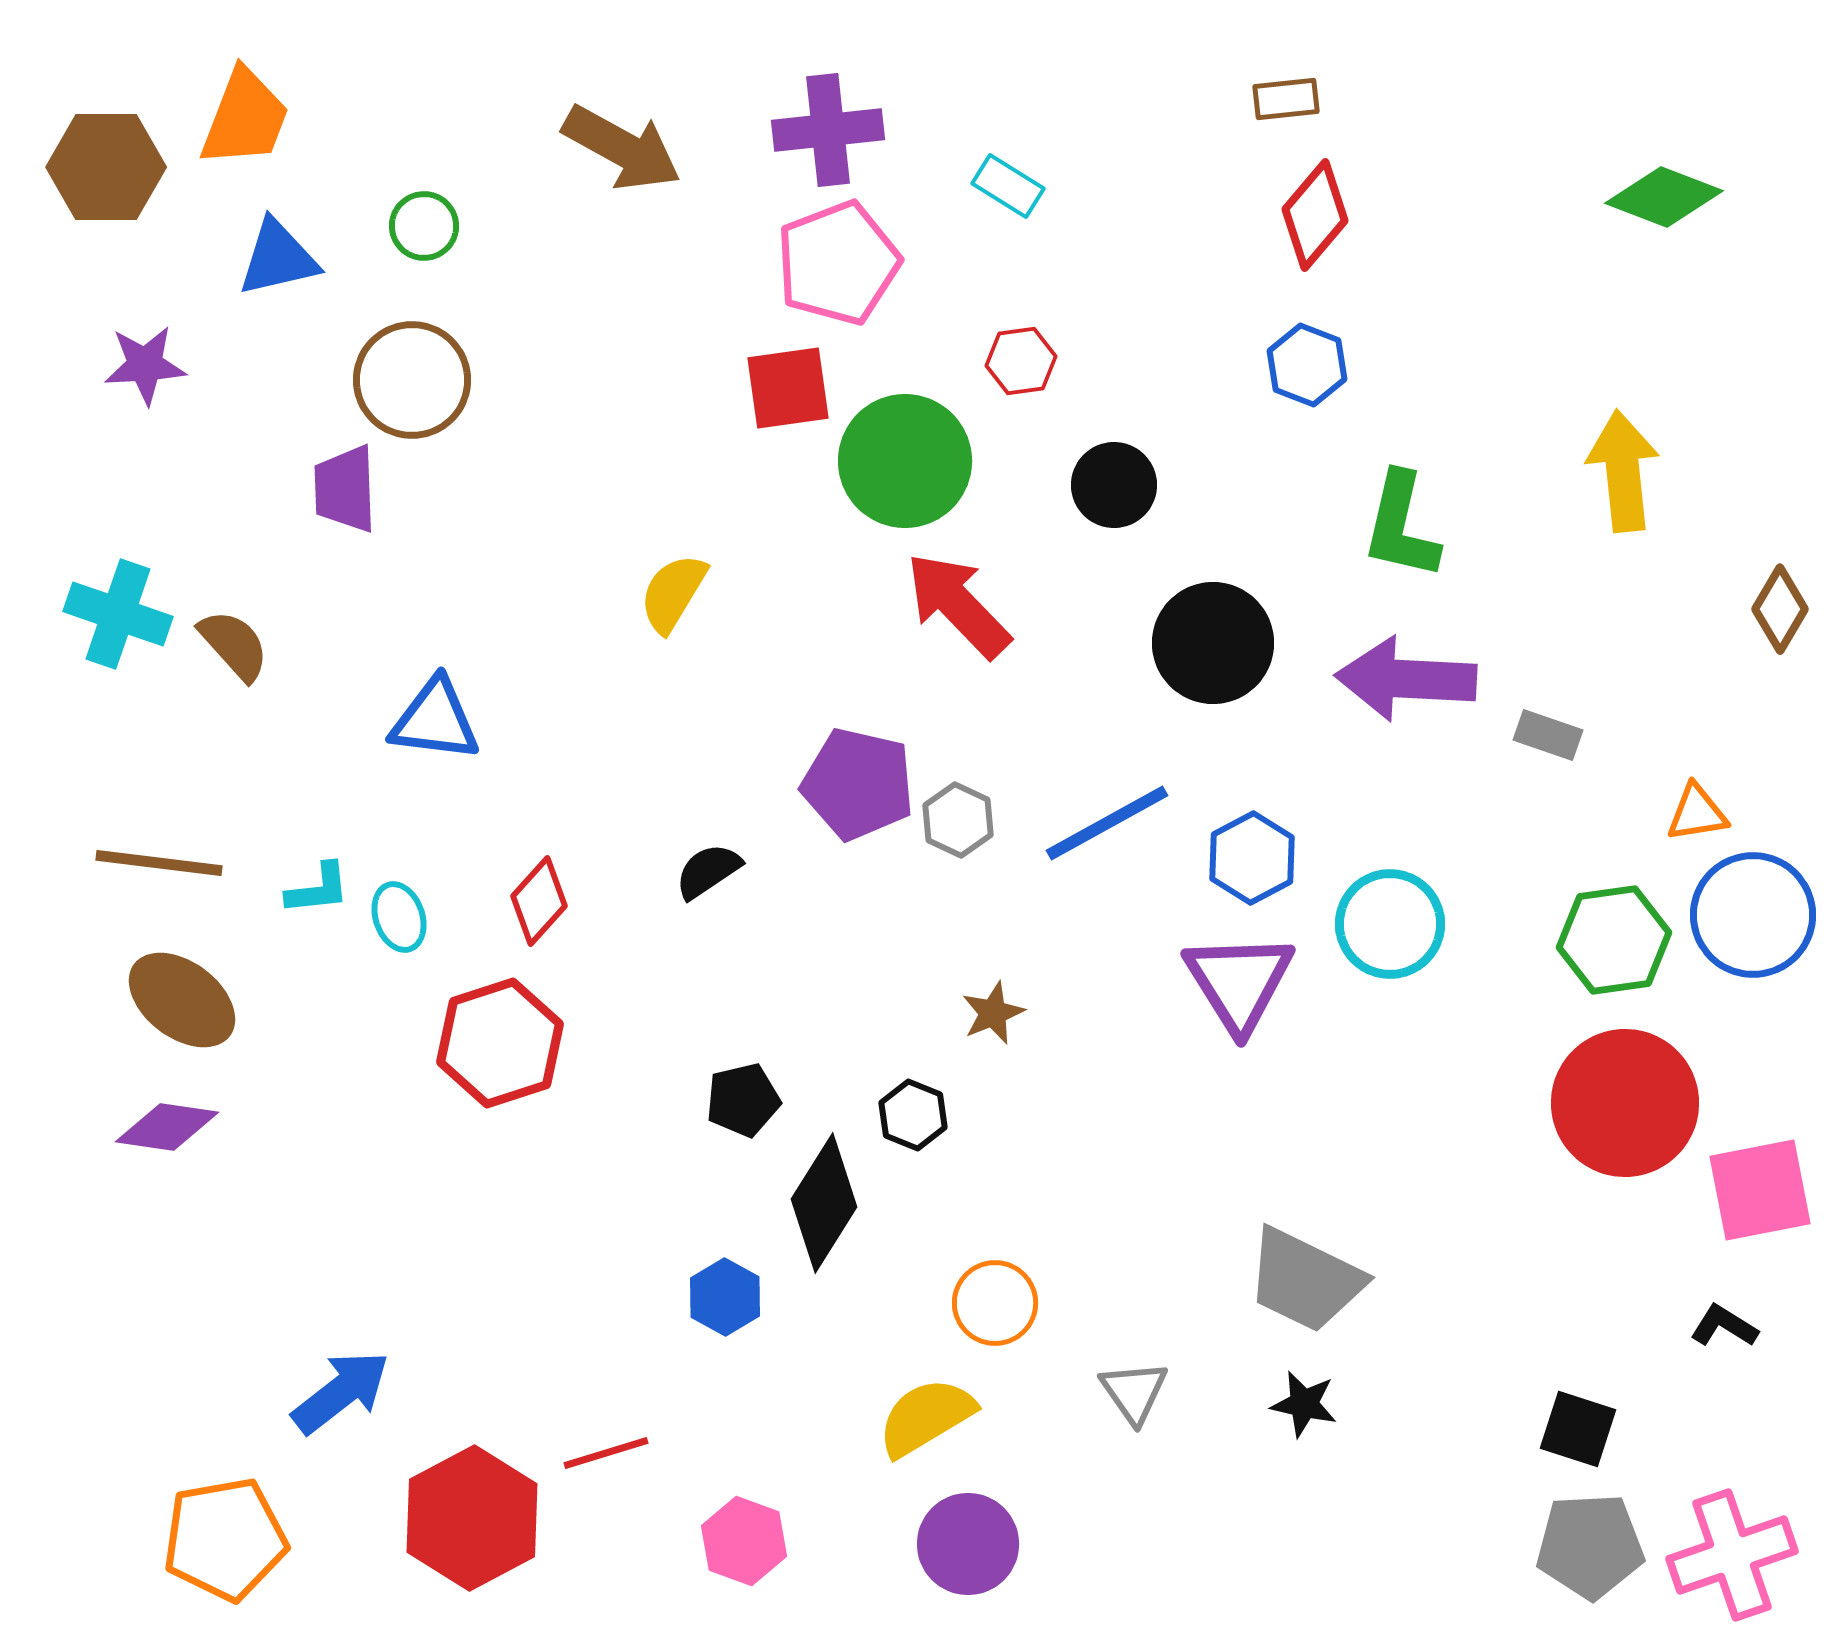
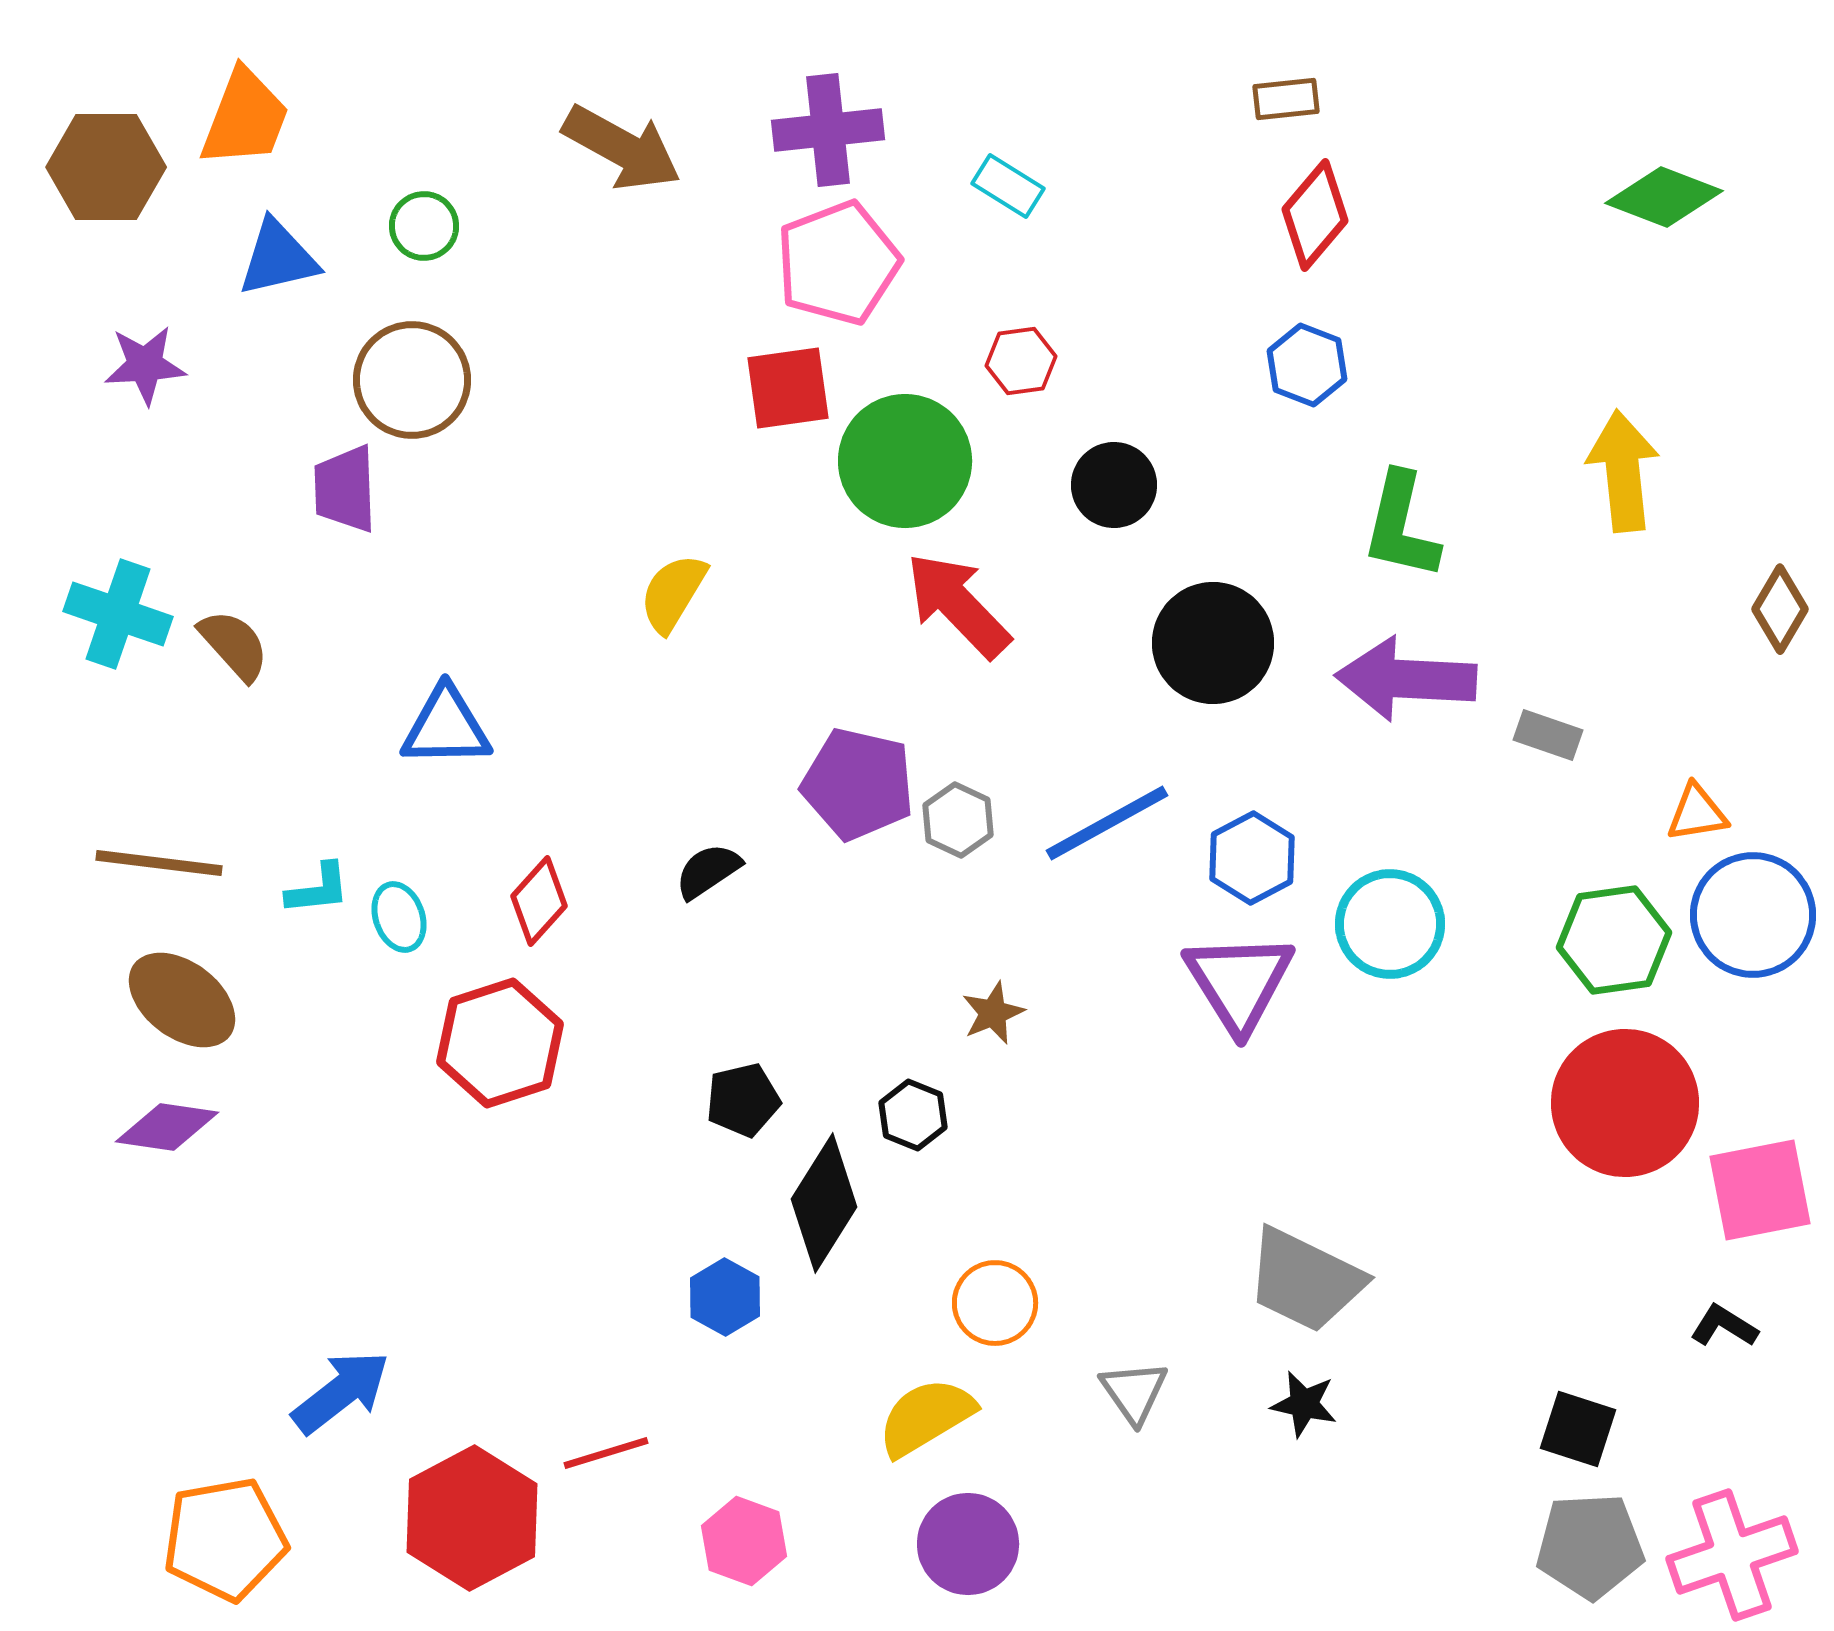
blue triangle at (435, 720): moved 11 px right, 7 px down; rotated 8 degrees counterclockwise
